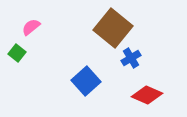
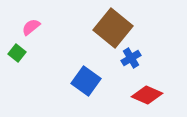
blue square: rotated 12 degrees counterclockwise
